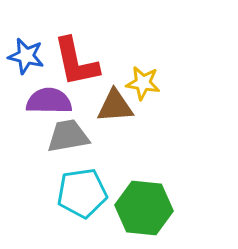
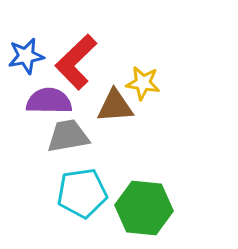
blue star: rotated 24 degrees counterclockwise
red L-shape: rotated 58 degrees clockwise
